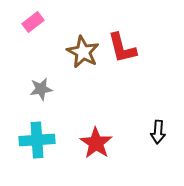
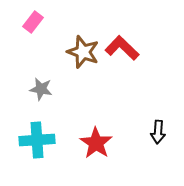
pink rectangle: rotated 15 degrees counterclockwise
red L-shape: rotated 148 degrees clockwise
brown star: rotated 8 degrees counterclockwise
gray star: rotated 20 degrees clockwise
